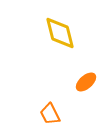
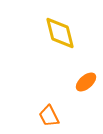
orange trapezoid: moved 1 px left, 2 px down
